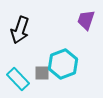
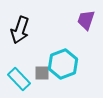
cyan rectangle: moved 1 px right
